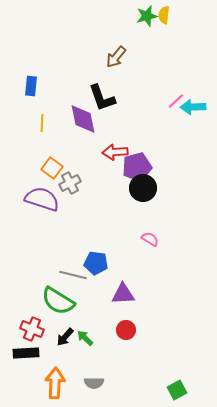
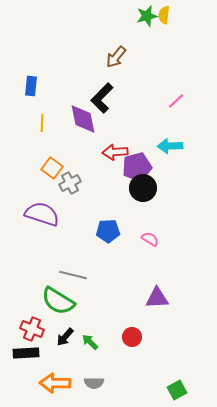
black L-shape: rotated 64 degrees clockwise
cyan arrow: moved 23 px left, 39 px down
purple semicircle: moved 15 px down
blue pentagon: moved 12 px right, 32 px up; rotated 10 degrees counterclockwise
purple triangle: moved 34 px right, 4 px down
red circle: moved 6 px right, 7 px down
green arrow: moved 5 px right, 4 px down
orange arrow: rotated 92 degrees counterclockwise
